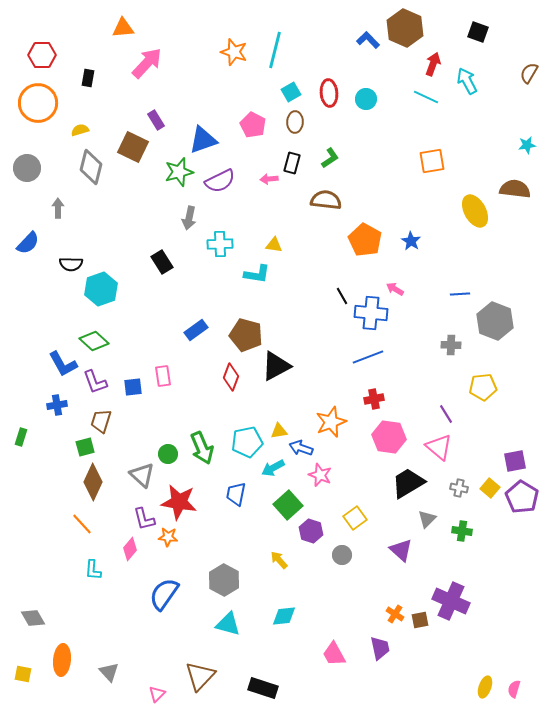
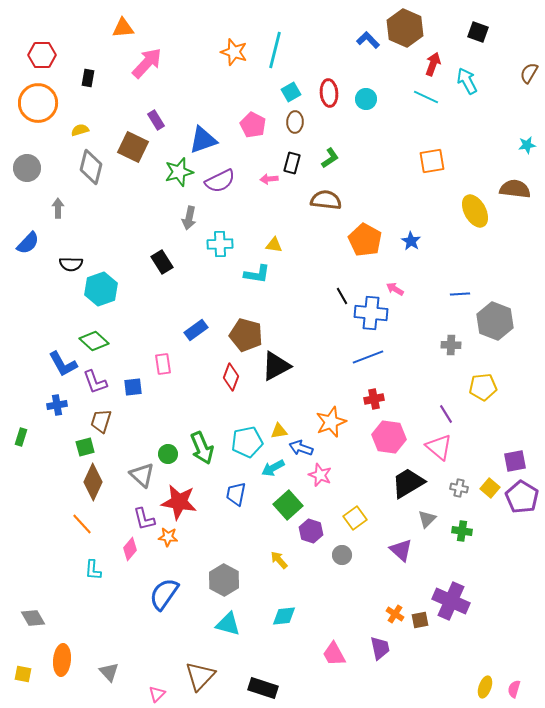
pink rectangle at (163, 376): moved 12 px up
